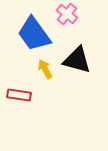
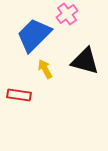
pink cross: rotated 15 degrees clockwise
blue trapezoid: moved 1 px down; rotated 81 degrees clockwise
black triangle: moved 8 px right, 1 px down
